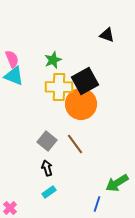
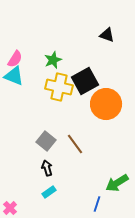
pink semicircle: moved 3 px right; rotated 54 degrees clockwise
yellow cross: rotated 12 degrees clockwise
orange circle: moved 25 px right
gray square: moved 1 px left
